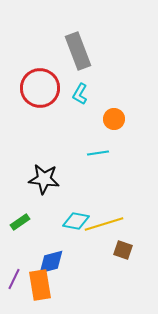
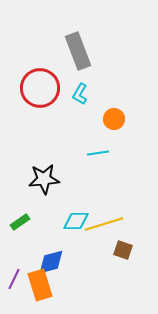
black star: rotated 12 degrees counterclockwise
cyan diamond: rotated 12 degrees counterclockwise
orange rectangle: rotated 8 degrees counterclockwise
